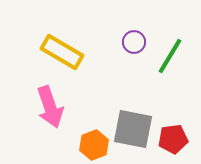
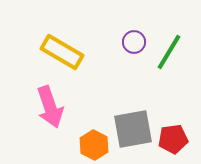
green line: moved 1 px left, 4 px up
gray square: rotated 21 degrees counterclockwise
orange hexagon: rotated 12 degrees counterclockwise
